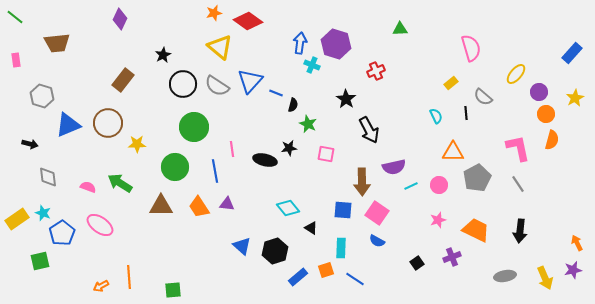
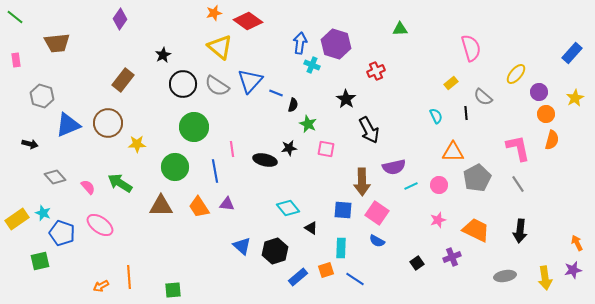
purple diamond at (120, 19): rotated 10 degrees clockwise
pink square at (326, 154): moved 5 px up
gray diamond at (48, 177): moved 7 px right; rotated 35 degrees counterclockwise
pink semicircle at (88, 187): rotated 28 degrees clockwise
blue pentagon at (62, 233): rotated 20 degrees counterclockwise
yellow arrow at (545, 278): rotated 15 degrees clockwise
